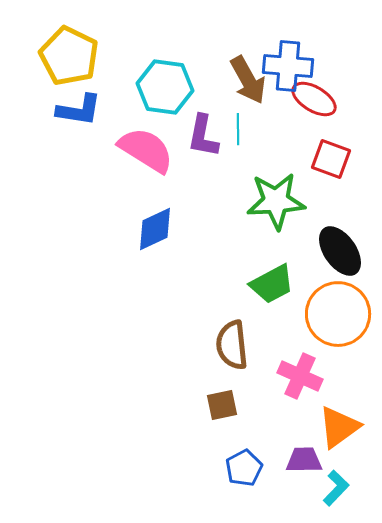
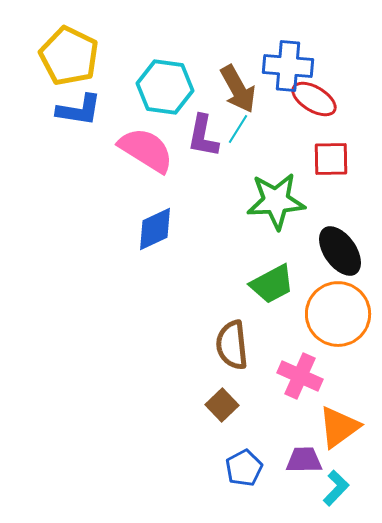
brown arrow: moved 10 px left, 9 px down
cyan line: rotated 32 degrees clockwise
red square: rotated 21 degrees counterclockwise
brown square: rotated 32 degrees counterclockwise
